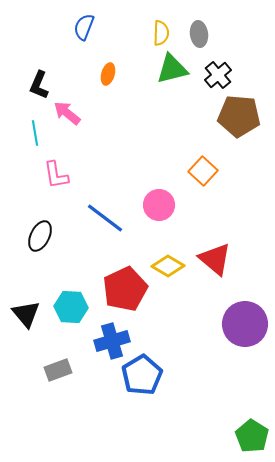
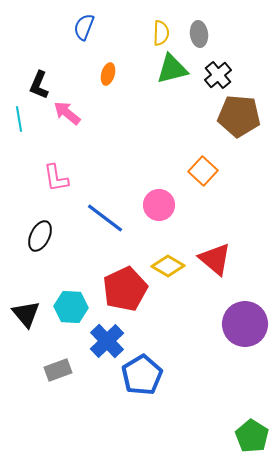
cyan line: moved 16 px left, 14 px up
pink L-shape: moved 3 px down
blue cross: moved 5 px left; rotated 28 degrees counterclockwise
